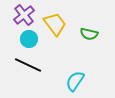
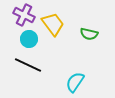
purple cross: rotated 25 degrees counterclockwise
yellow trapezoid: moved 2 px left
cyan semicircle: moved 1 px down
